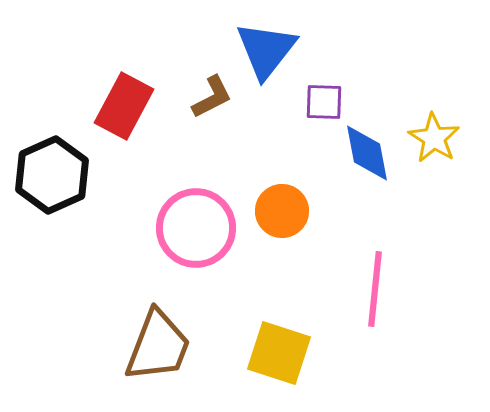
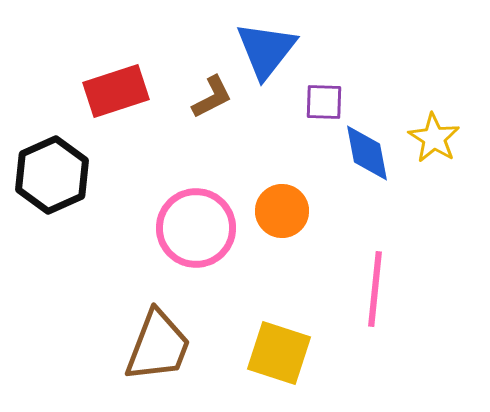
red rectangle: moved 8 px left, 15 px up; rotated 44 degrees clockwise
